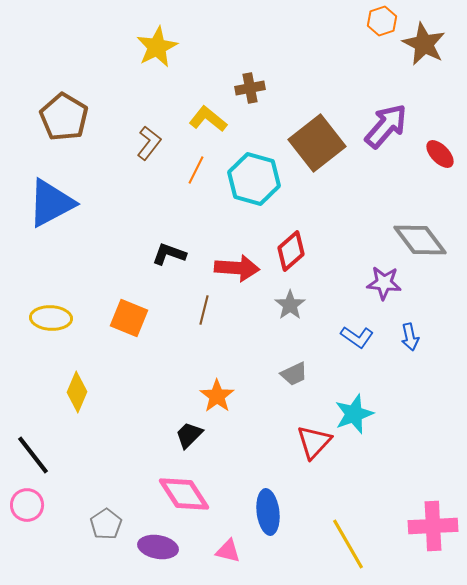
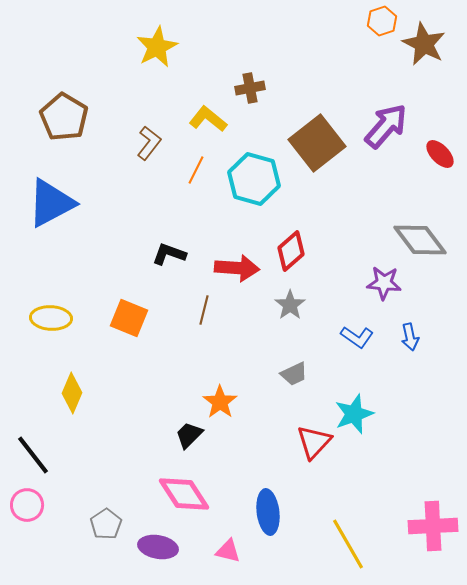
yellow diamond: moved 5 px left, 1 px down
orange star: moved 3 px right, 6 px down
